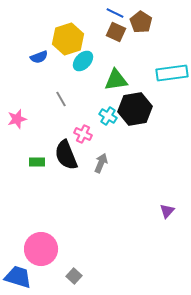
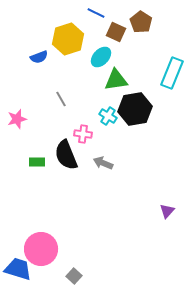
blue line: moved 19 px left
cyan ellipse: moved 18 px right, 4 px up
cyan rectangle: rotated 60 degrees counterclockwise
pink cross: rotated 18 degrees counterclockwise
gray arrow: moved 2 px right; rotated 90 degrees counterclockwise
blue trapezoid: moved 8 px up
